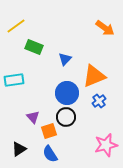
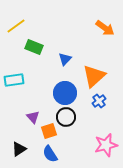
orange triangle: rotated 20 degrees counterclockwise
blue circle: moved 2 px left
